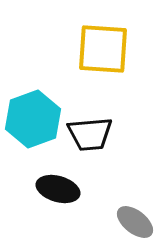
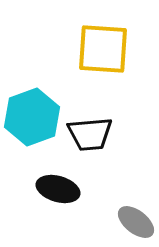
cyan hexagon: moved 1 px left, 2 px up
gray ellipse: moved 1 px right
